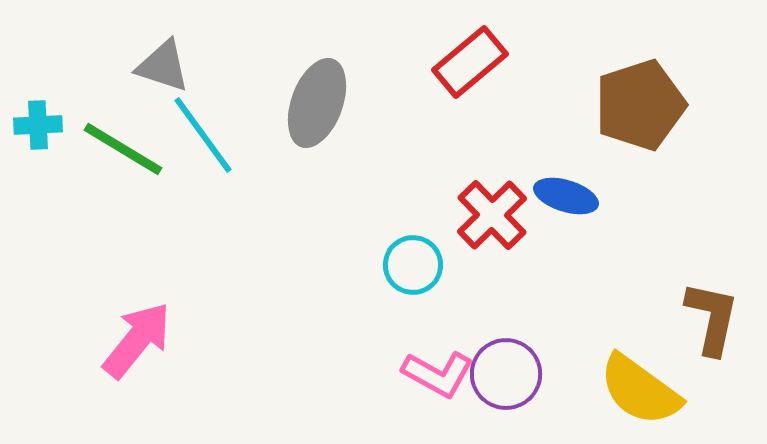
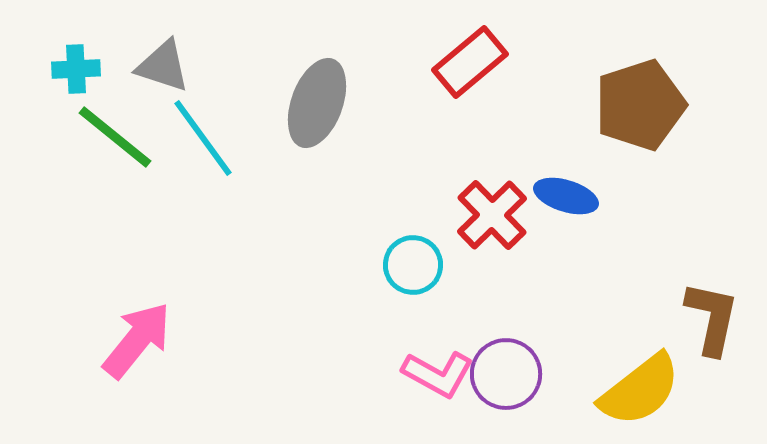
cyan cross: moved 38 px right, 56 px up
cyan line: moved 3 px down
green line: moved 8 px left, 12 px up; rotated 8 degrees clockwise
yellow semicircle: rotated 74 degrees counterclockwise
